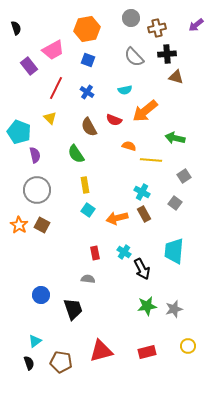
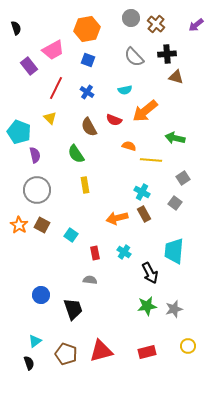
brown cross at (157, 28): moved 1 px left, 4 px up; rotated 36 degrees counterclockwise
gray square at (184, 176): moved 1 px left, 2 px down
cyan square at (88, 210): moved 17 px left, 25 px down
black arrow at (142, 269): moved 8 px right, 4 px down
gray semicircle at (88, 279): moved 2 px right, 1 px down
brown pentagon at (61, 362): moved 5 px right, 8 px up; rotated 10 degrees clockwise
